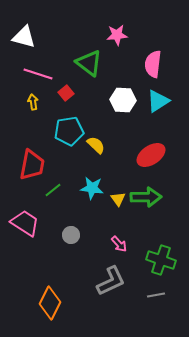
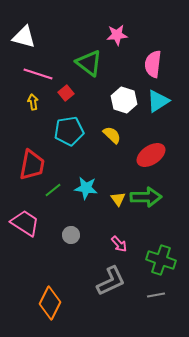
white hexagon: moved 1 px right; rotated 15 degrees clockwise
yellow semicircle: moved 16 px right, 10 px up
cyan star: moved 6 px left
